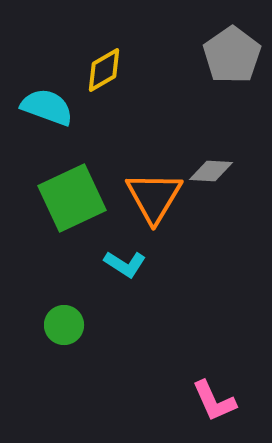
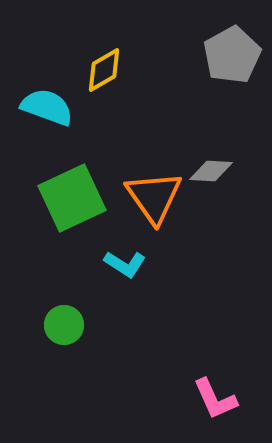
gray pentagon: rotated 6 degrees clockwise
orange triangle: rotated 6 degrees counterclockwise
pink L-shape: moved 1 px right, 2 px up
